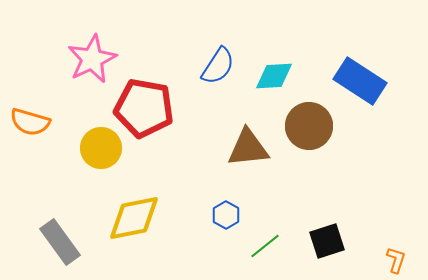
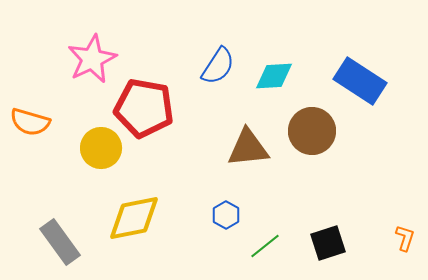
brown circle: moved 3 px right, 5 px down
black square: moved 1 px right, 2 px down
orange L-shape: moved 9 px right, 22 px up
